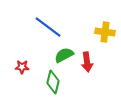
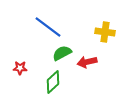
green semicircle: moved 2 px left, 2 px up
red arrow: rotated 84 degrees clockwise
red star: moved 2 px left, 1 px down
green diamond: rotated 35 degrees clockwise
